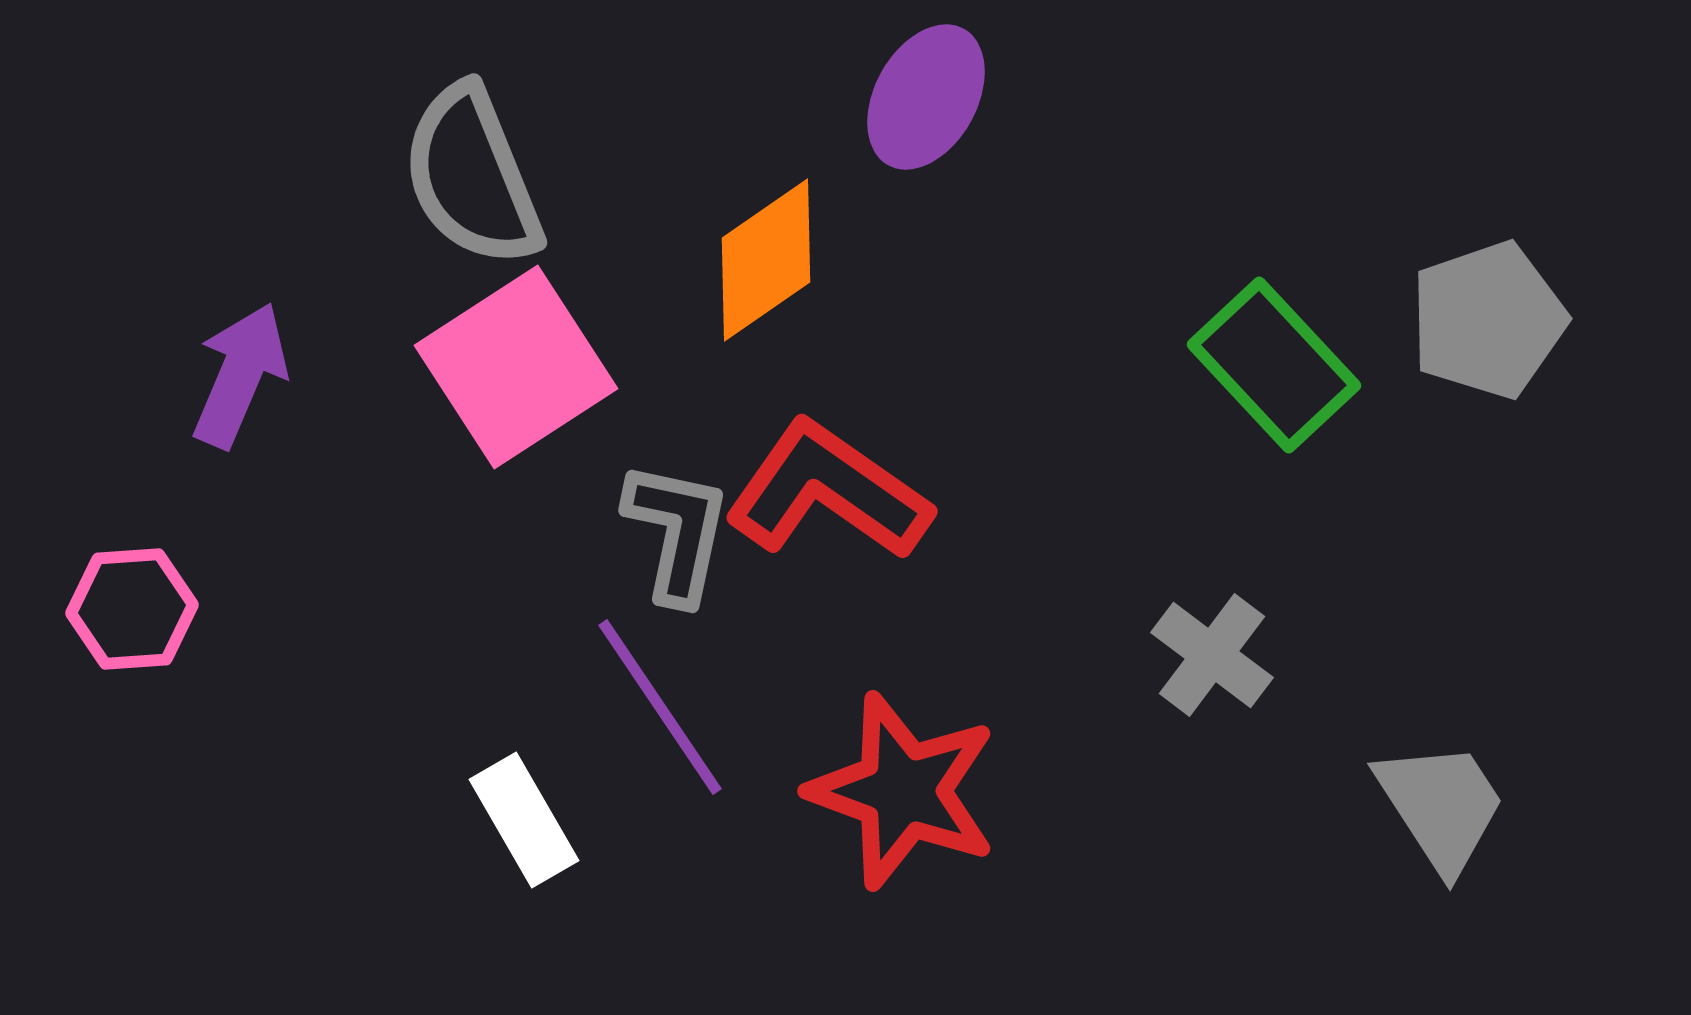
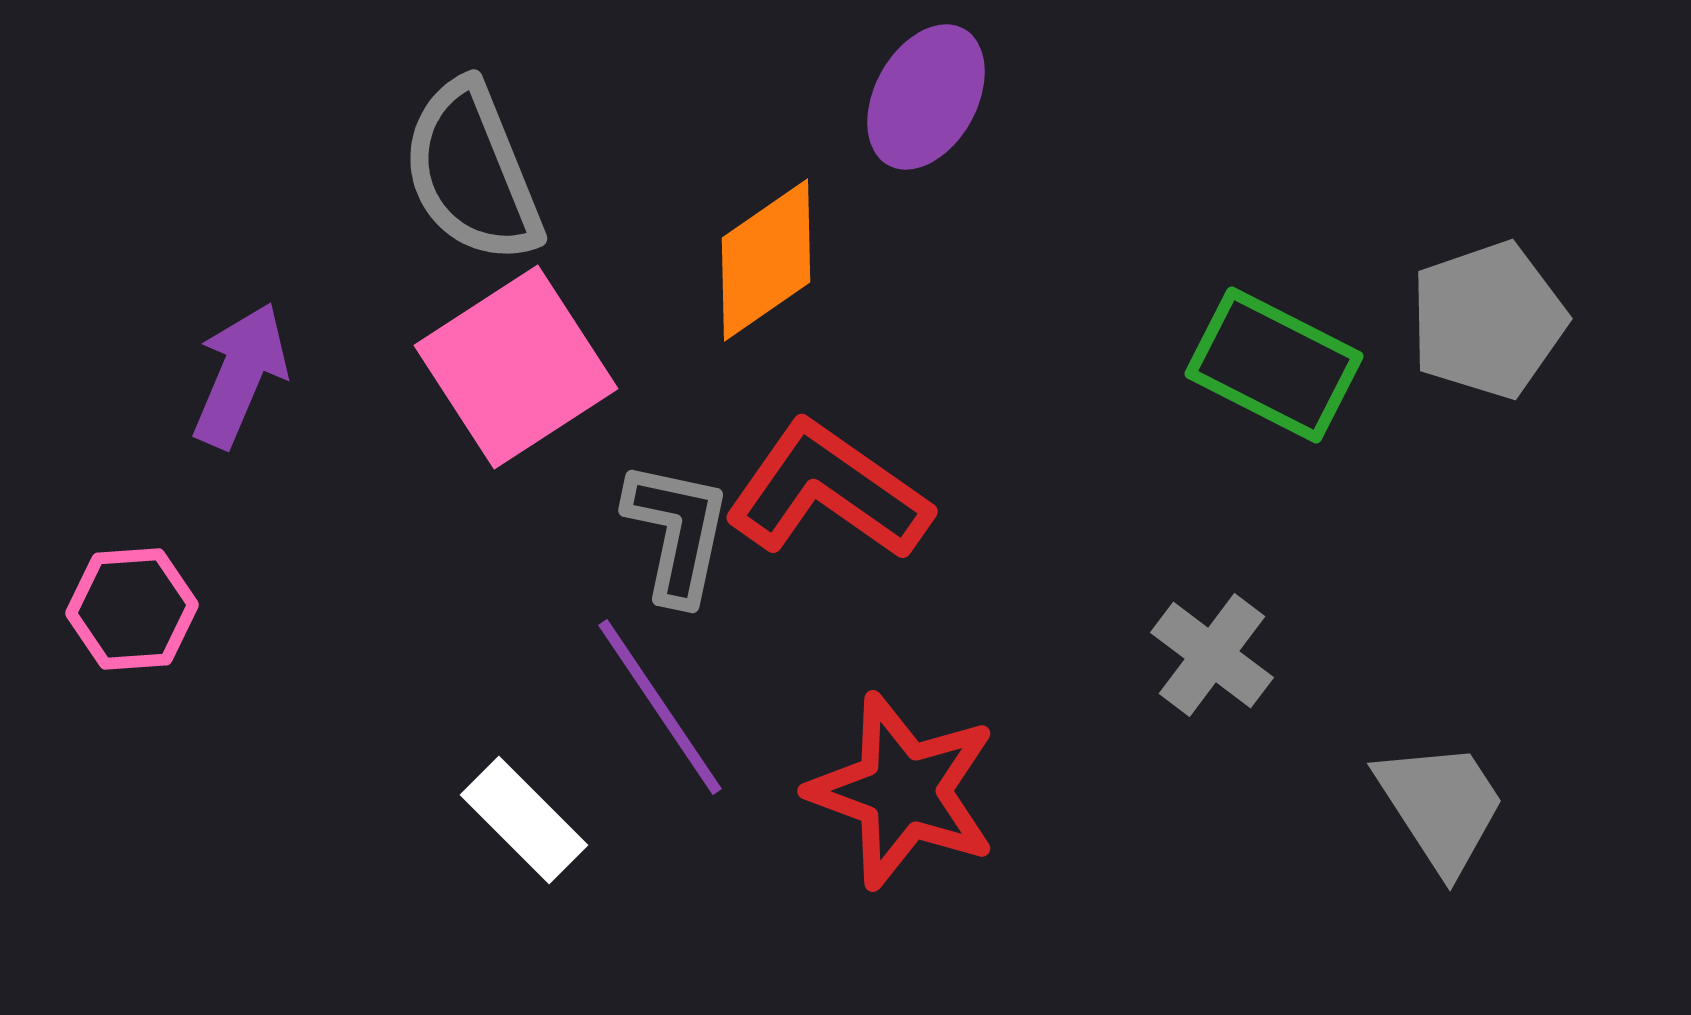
gray semicircle: moved 4 px up
green rectangle: rotated 20 degrees counterclockwise
white rectangle: rotated 15 degrees counterclockwise
